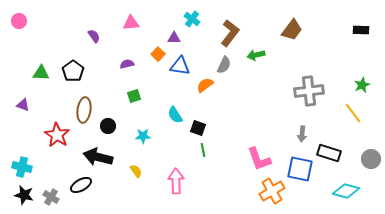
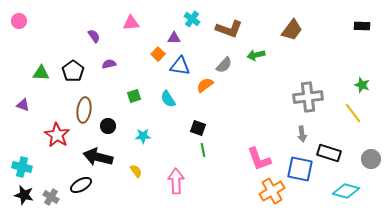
black rectangle at (361, 30): moved 1 px right, 4 px up
brown L-shape at (230, 33): moved 1 px left, 4 px up; rotated 72 degrees clockwise
purple semicircle at (127, 64): moved 18 px left
gray semicircle at (224, 65): rotated 18 degrees clockwise
green star at (362, 85): rotated 28 degrees counterclockwise
gray cross at (309, 91): moved 1 px left, 6 px down
cyan semicircle at (175, 115): moved 7 px left, 16 px up
gray arrow at (302, 134): rotated 14 degrees counterclockwise
